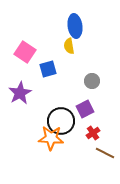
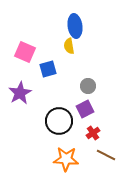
pink square: rotated 10 degrees counterclockwise
gray circle: moved 4 px left, 5 px down
black circle: moved 2 px left
orange star: moved 15 px right, 21 px down
brown line: moved 1 px right, 2 px down
